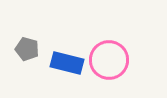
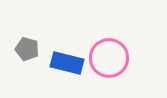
pink circle: moved 2 px up
